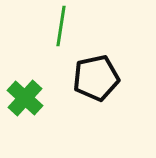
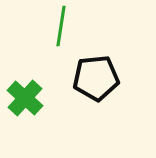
black pentagon: rotated 6 degrees clockwise
